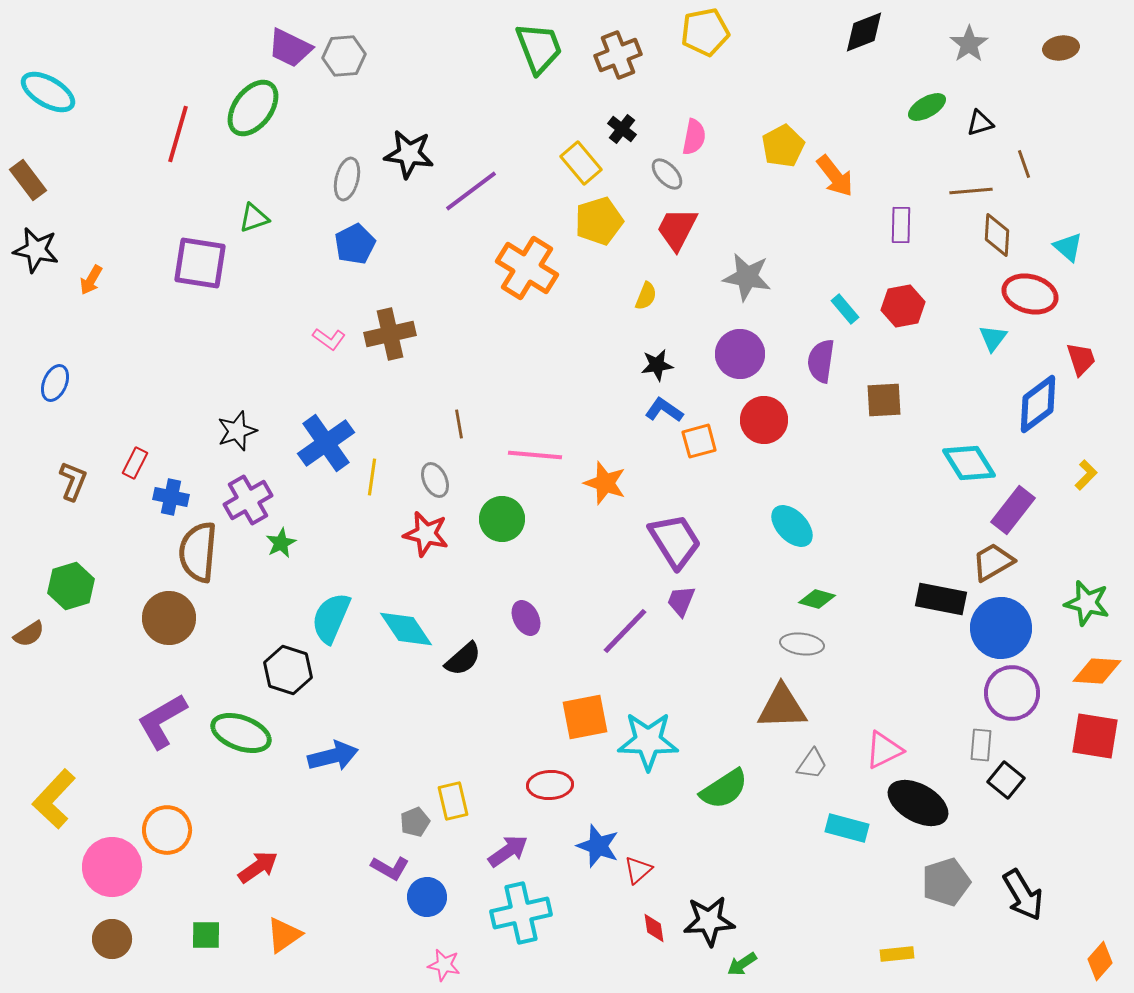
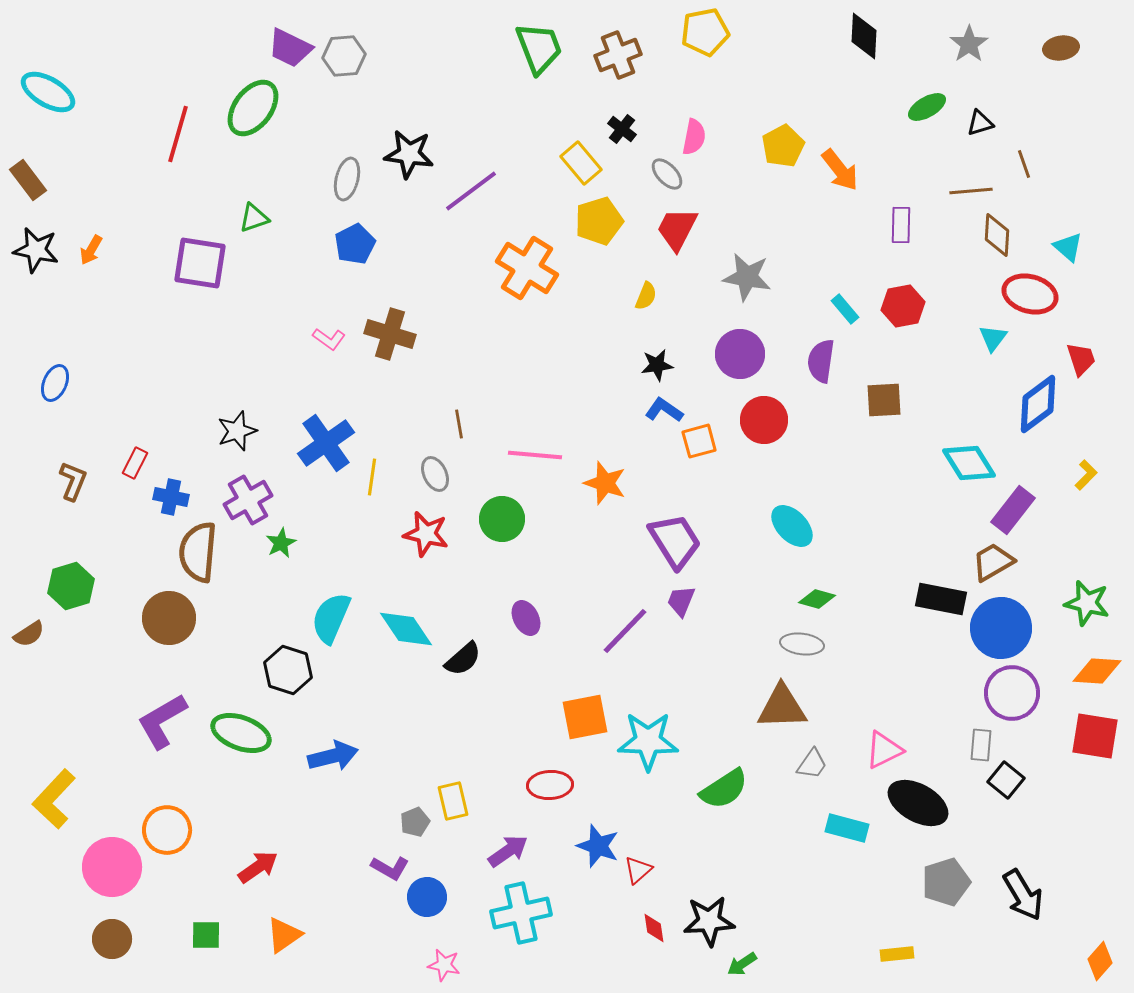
black diamond at (864, 32): moved 4 px down; rotated 66 degrees counterclockwise
orange arrow at (835, 176): moved 5 px right, 6 px up
orange arrow at (91, 280): moved 30 px up
brown cross at (390, 334): rotated 30 degrees clockwise
gray ellipse at (435, 480): moved 6 px up
